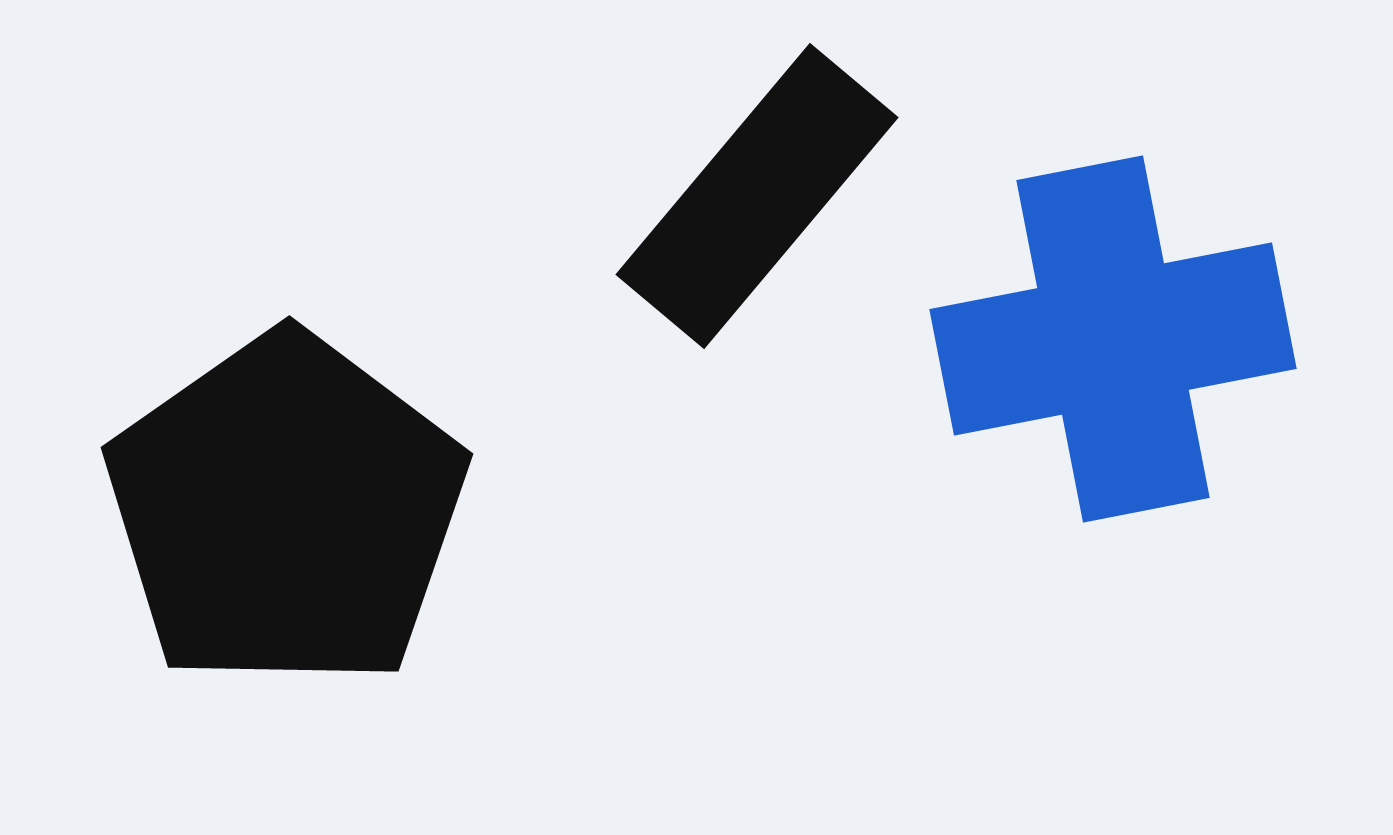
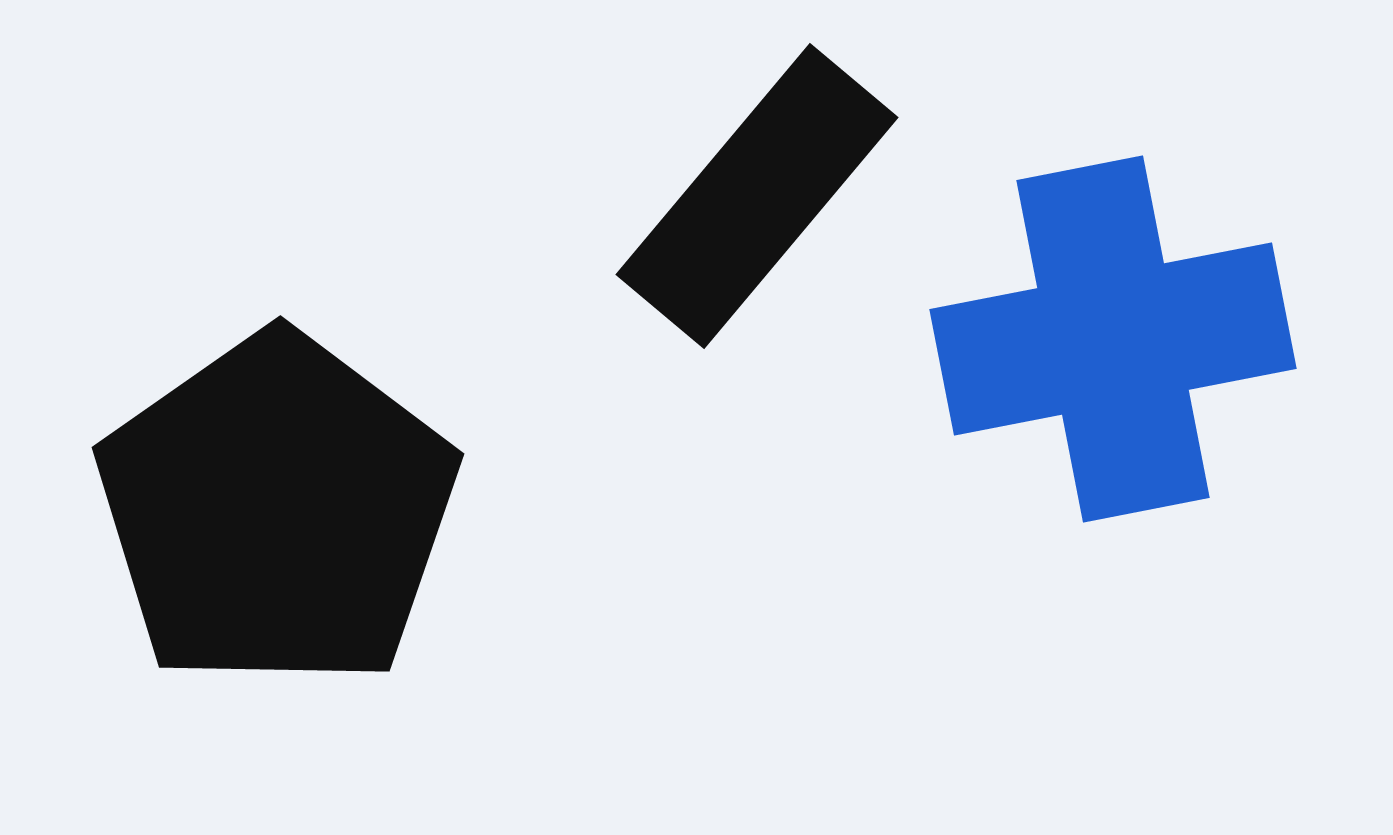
black pentagon: moved 9 px left
